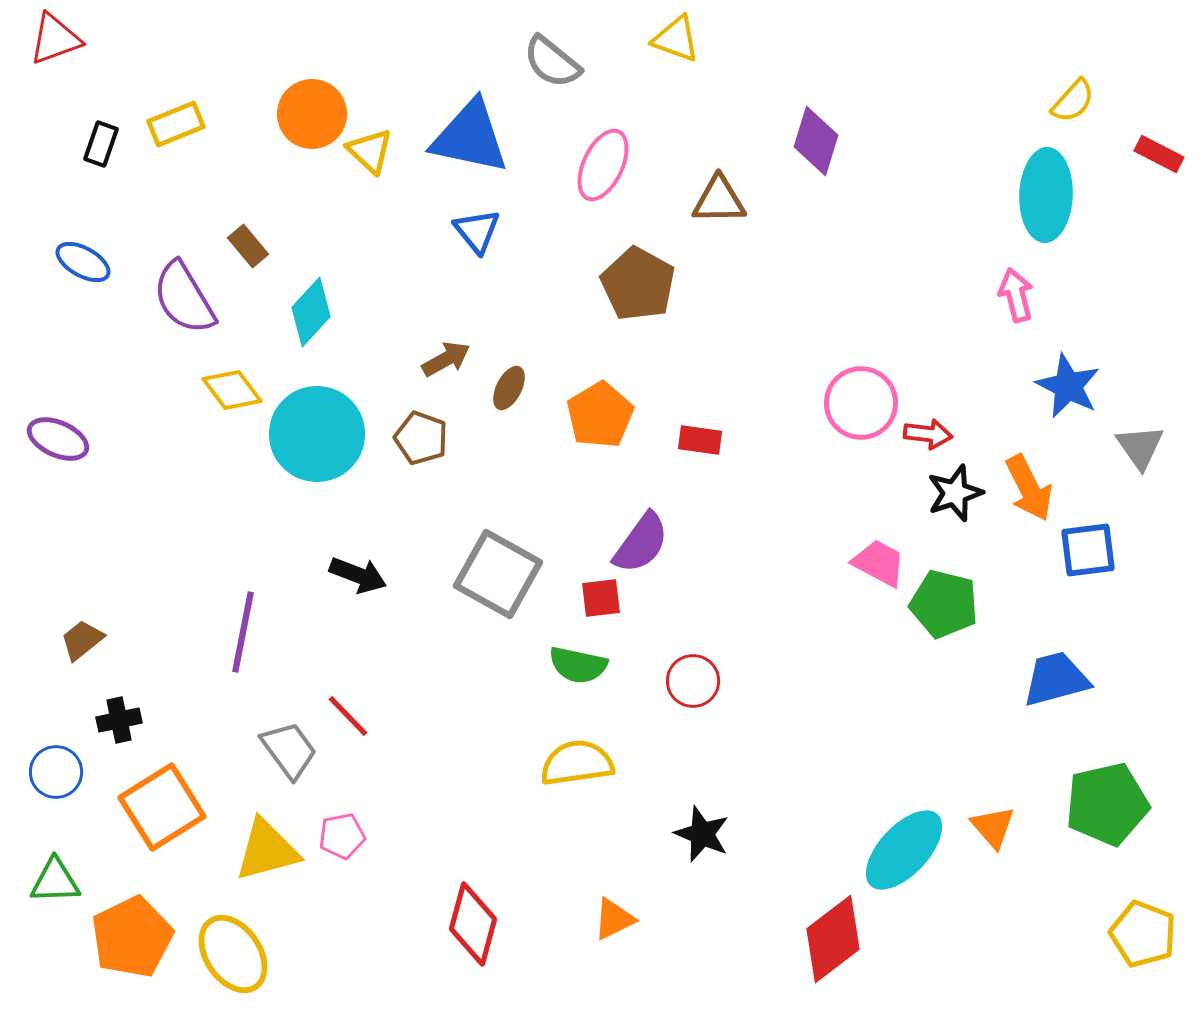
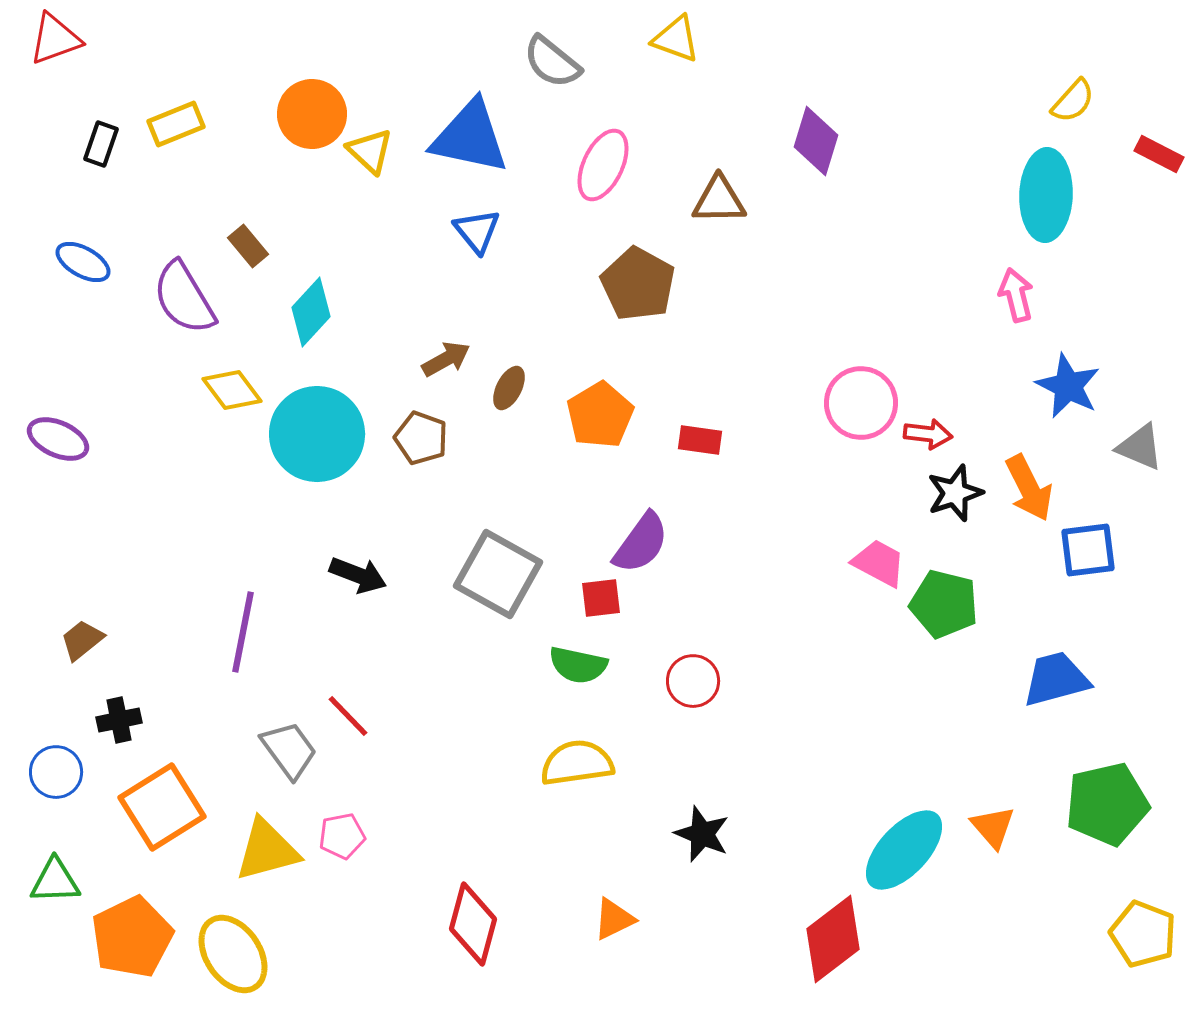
gray triangle at (1140, 447): rotated 32 degrees counterclockwise
